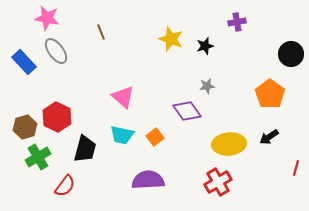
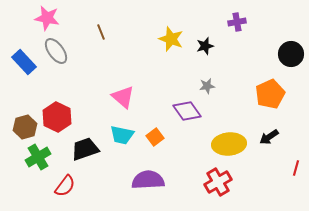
orange pentagon: rotated 12 degrees clockwise
black trapezoid: rotated 124 degrees counterclockwise
